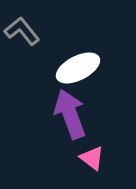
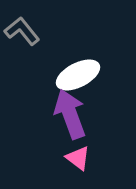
white ellipse: moved 7 px down
pink triangle: moved 14 px left
